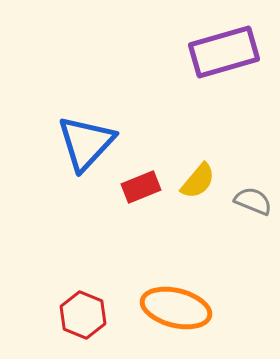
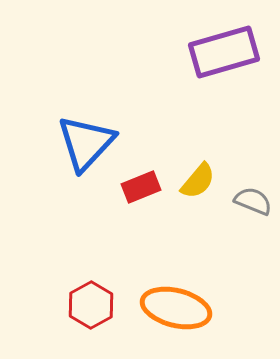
red hexagon: moved 8 px right, 10 px up; rotated 9 degrees clockwise
